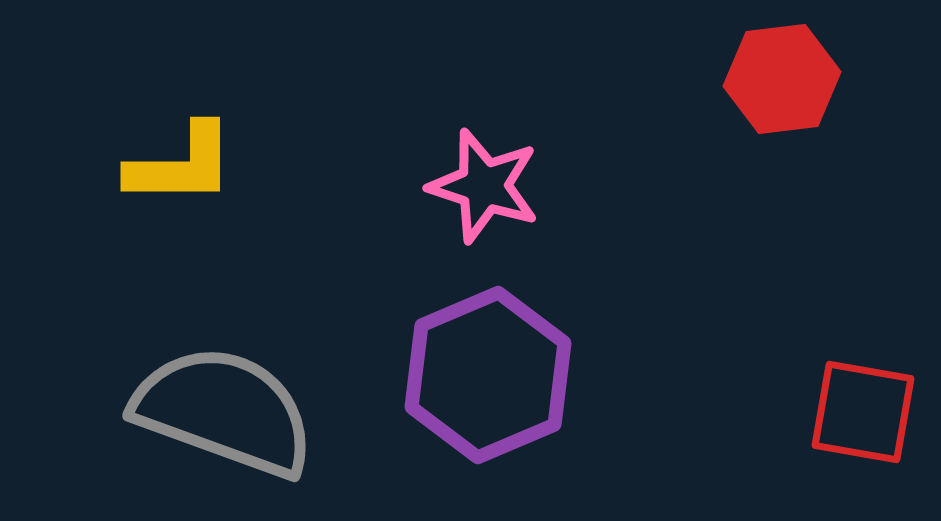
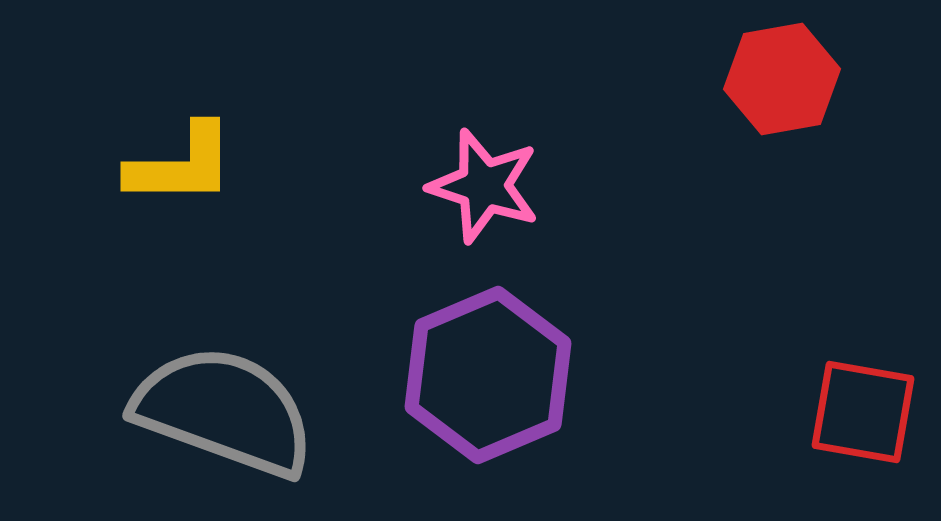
red hexagon: rotated 3 degrees counterclockwise
